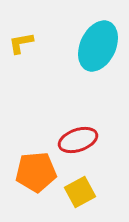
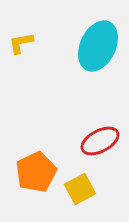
red ellipse: moved 22 px right, 1 px down; rotated 9 degrees counterclockwise
orange pentagon: rotated 21 degrees counterclockwise
yellow square: moved 3 px up
